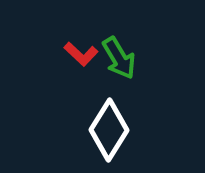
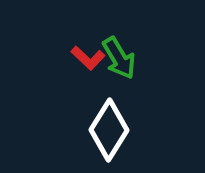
red L-shape: moved 7 px right, 4 px down
